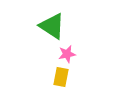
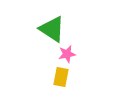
green triangle: moved 3 px down
